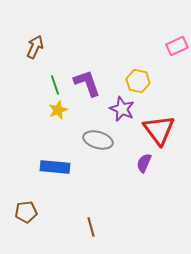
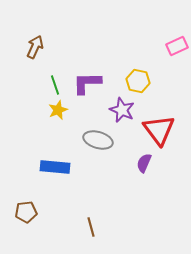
purple L-shape: rotated 72 degrees counterclockwise
purple star: moved 1 px down
